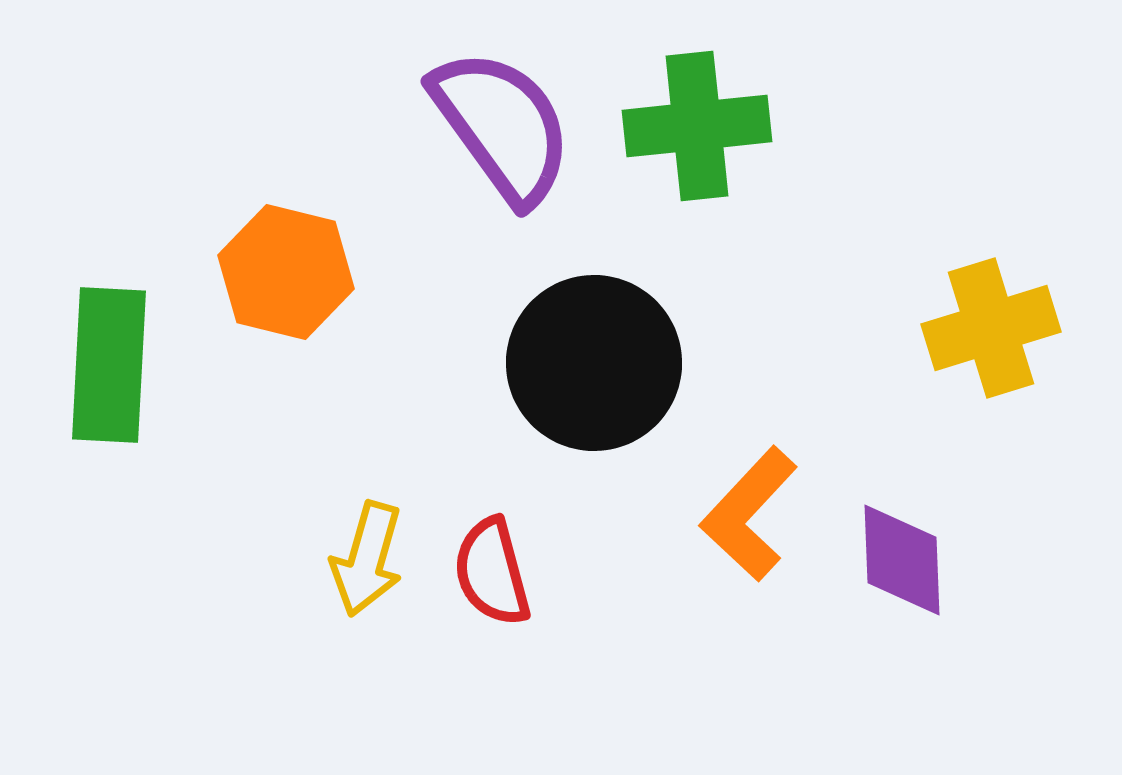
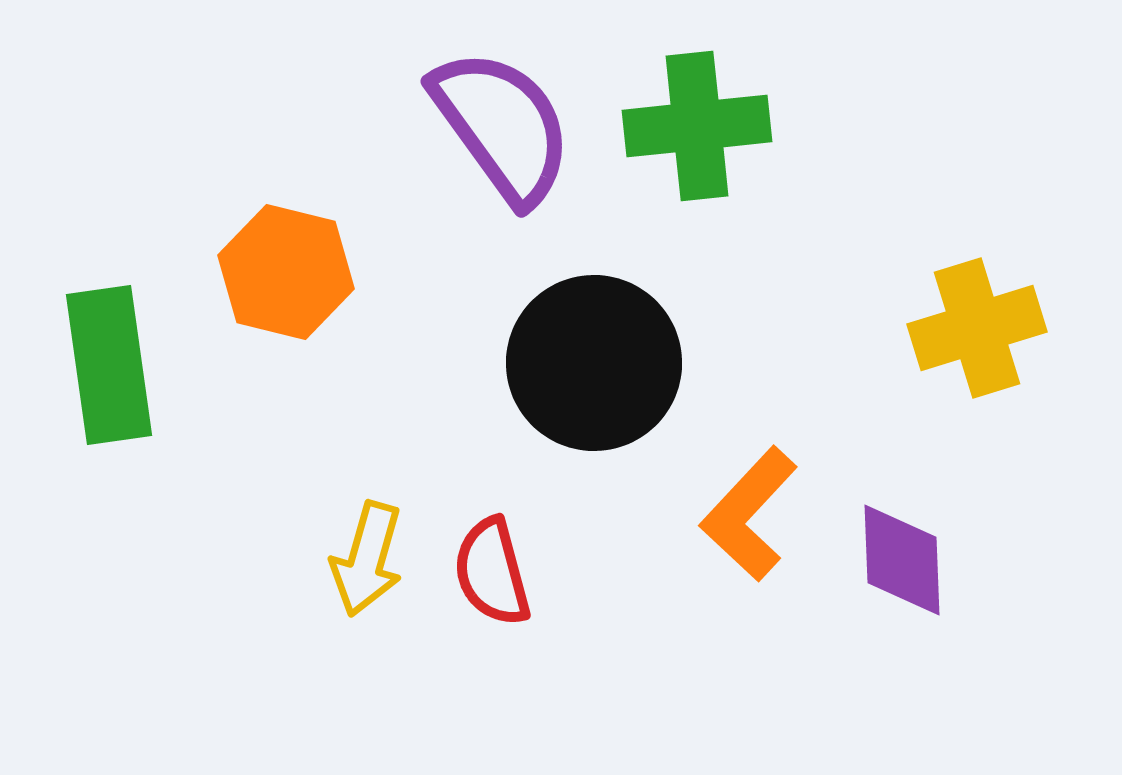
yellow cross: moved 14 px left
green rectangle: rotated 11 degrees counterclockwise
